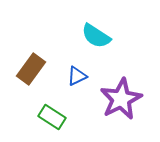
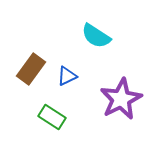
blue triangle: moved 10 px left
